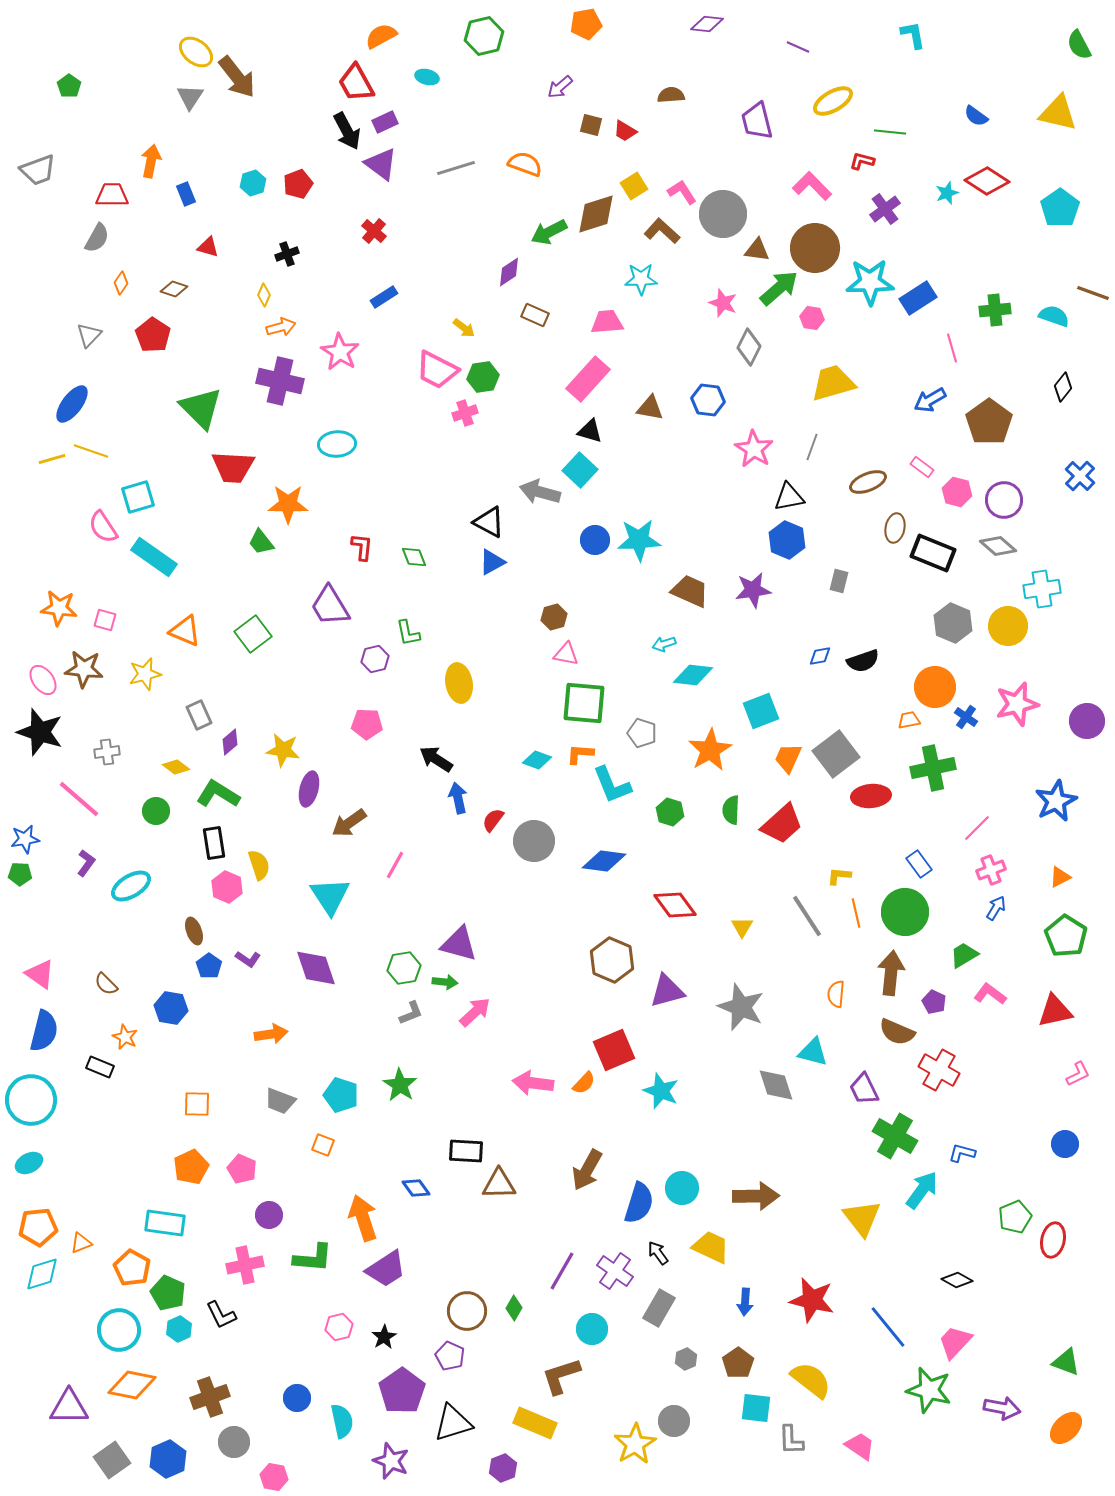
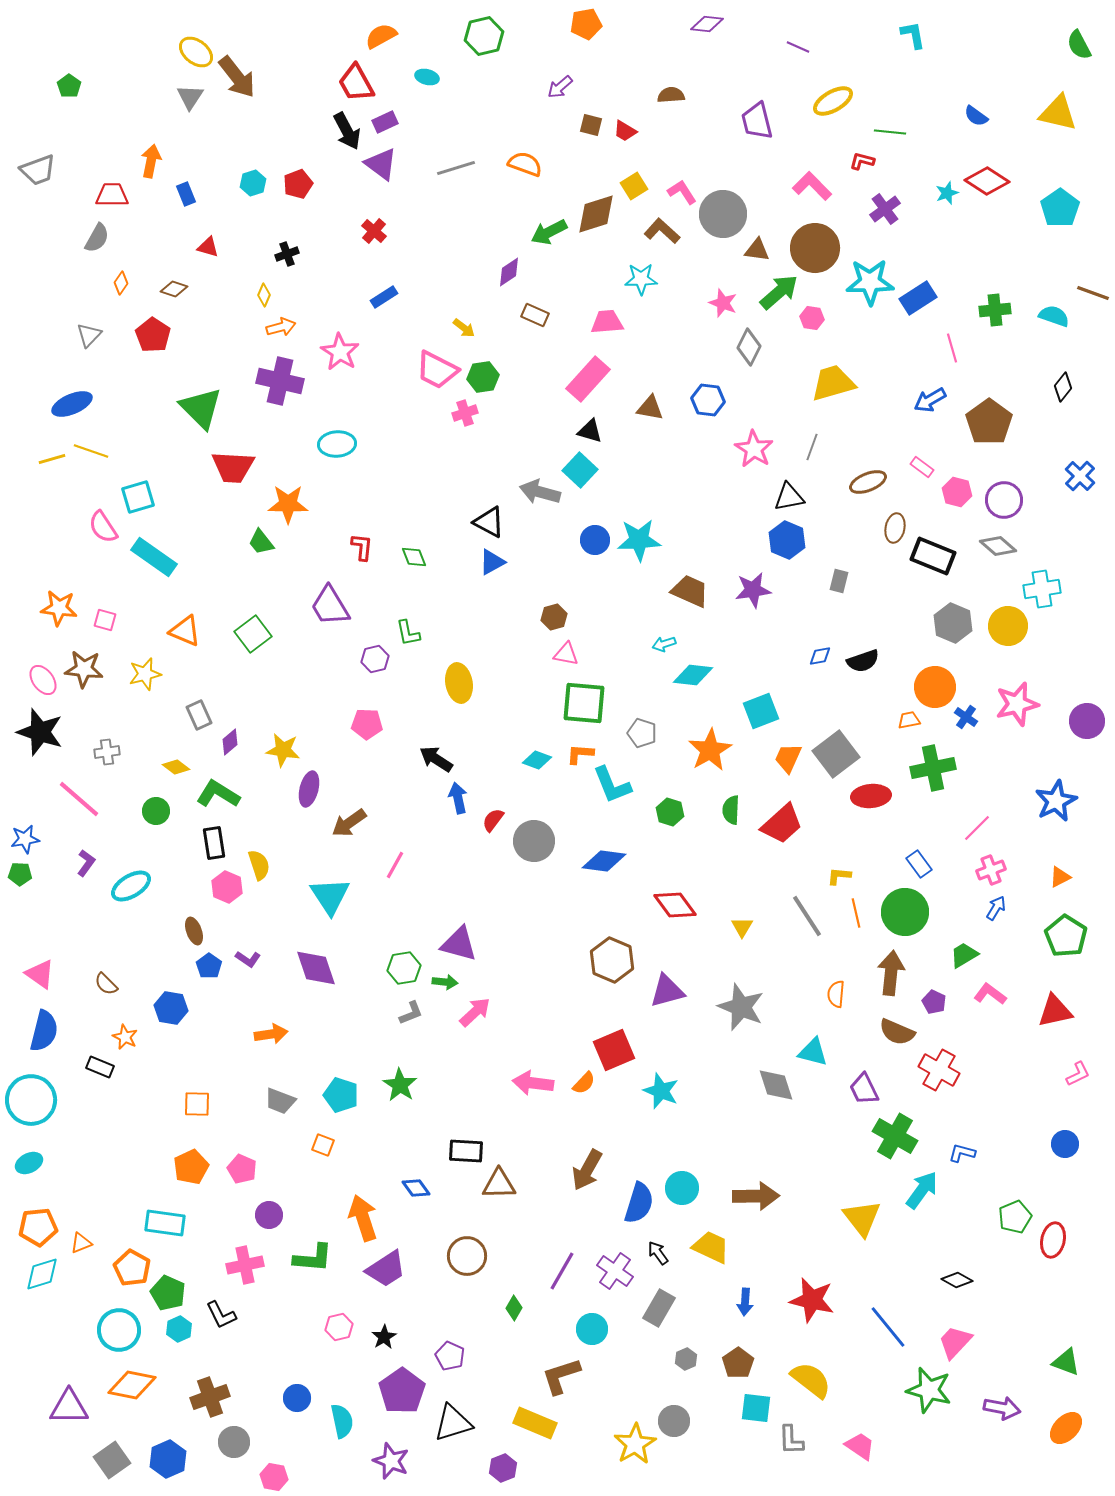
green arrow at (779, 288): moved 4 px down
blue ellipse at (72, 404): rotated 30 degrees clockwise
black rectangle at (933, 553): moved 3 px down
brown circle at (467, 1311): moved 55 px up
